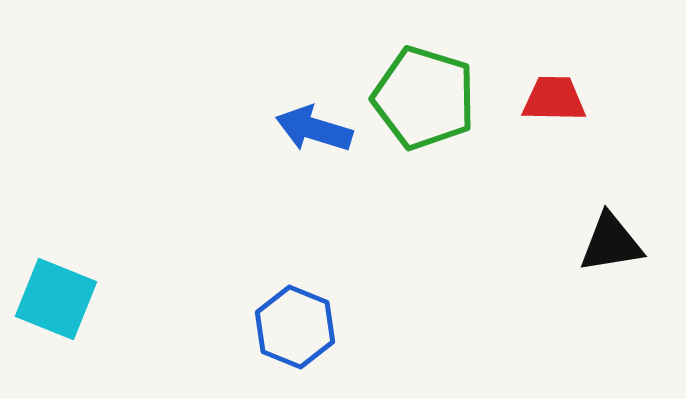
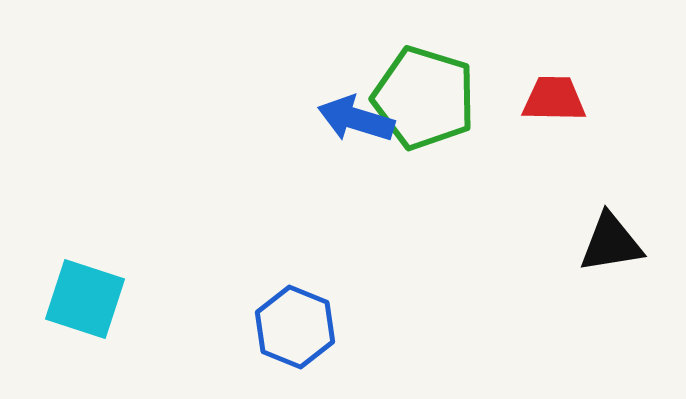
blue arrow: moved 42 px right, 10 px up
cyan square: moved 29 px right; rotated 4 degrees counterclockwise
